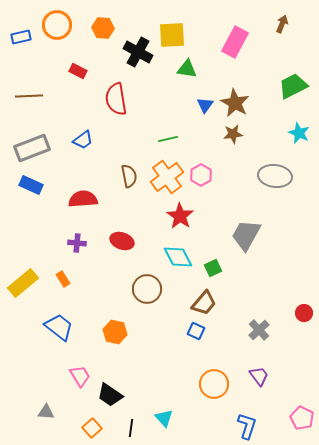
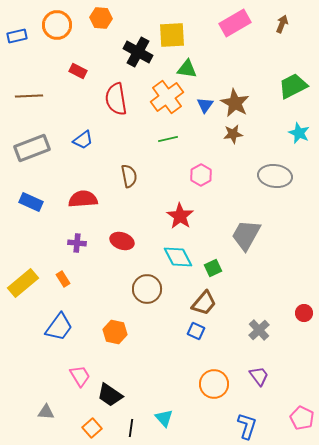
orange hexagon at (103, 28): moved 2 px left, 10 px up
blue rectangle at (21, 37): moved 4 px left, 1 px up
pink rectangle at (235, 42): moved 19 px up; rotated 32 degrees clockwise
orange cross at (167, 177): moved 80 px up
blue rectangle at (31, 185): moved 17 px down
blue trapezoid at (59, 327): rotated 88 degrees clockwise
